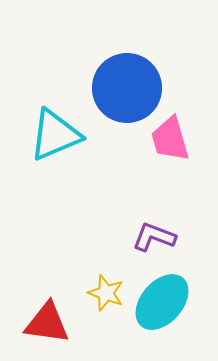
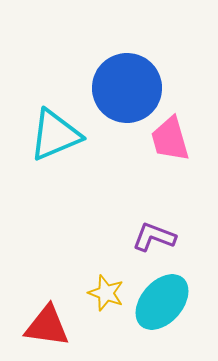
red triangle: moved 3 px down
